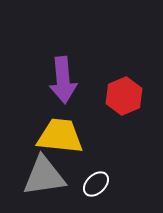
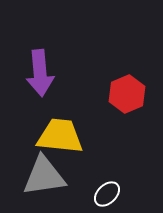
purple arrow: moved 23 px left, 7 px up
red hexagon: moved 3 px right, 2 px up
white ellipse: moved 11 px right, 10 px down
